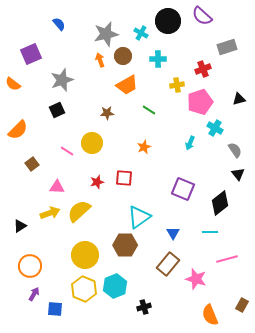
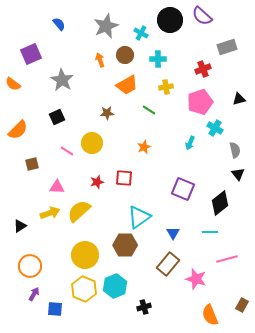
black circle at (168, 21): moved 2 px right, 1 px up
gray star at (106, 34): moved 8 px up; rotated 10 degrees counterclockwise
brown circle at (123, 56): moved 2 px right, 1 px up
gray star at (62, 80): rotated 20 degrees counterclockwise
yellow cross at (177, 85): moved 11 px left, 2 px down
black square at (57, 110): moved 7 px down
gray semicircle at (235, 150): rotated 21 degrees clockwise
brown square at (32, 164): rotated 24 degrees clockwise
